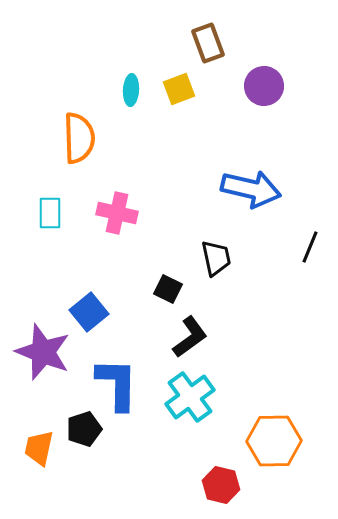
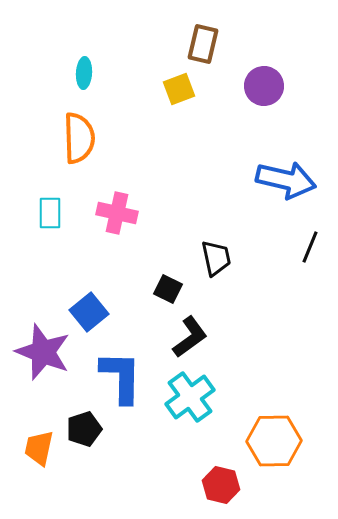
brown rectangle: moved 5 px left, 1 px down; rotated 33 degrees clockwise
cyan ellipse: moved 47 px left, 17 px up
blue arrow: moved 35 px right, 9 px up
blue L-shape: moved 4 px right, 7 px up
